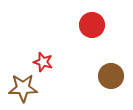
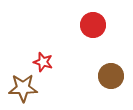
red circle: moved 1 px right
